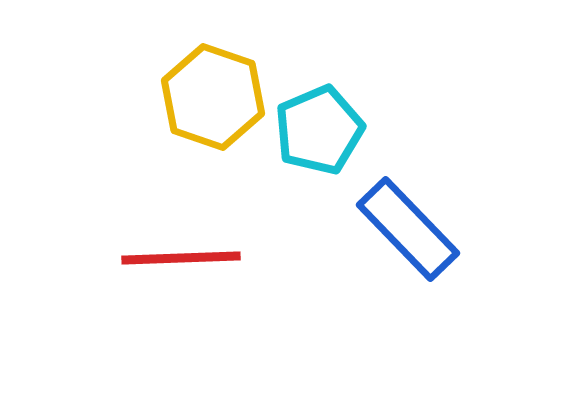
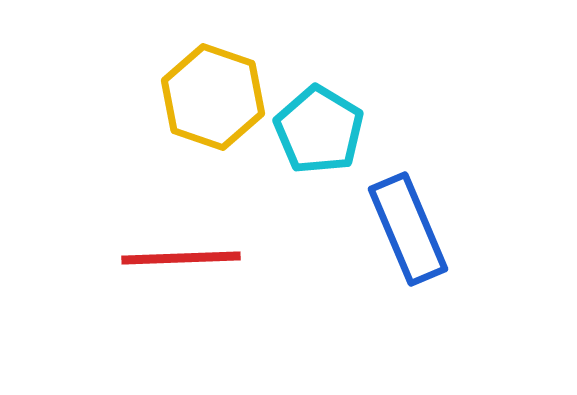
cyan pentagon: rotated 18 degrees counterclockwise
blue rectangle: rotated 21 degrees clockwise
